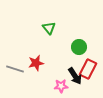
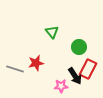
green triangle: moved 3 px right, 4 px down
